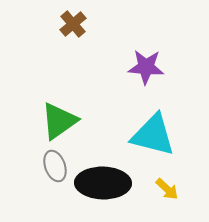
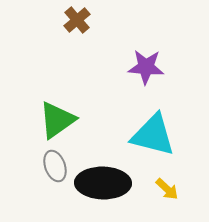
brown cross: moved 4 px right, 4 px up
green triangle: moved 2 px left, 1 px up
